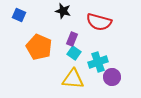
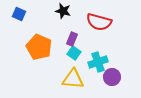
blue square: moved 1 px up
